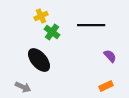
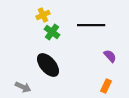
yellow cross: moved 2 px right, 1 px up
black ellipse: moved 9 px right, 5 px down
orange rectangle: rotated 40 degrees counterclockwise
